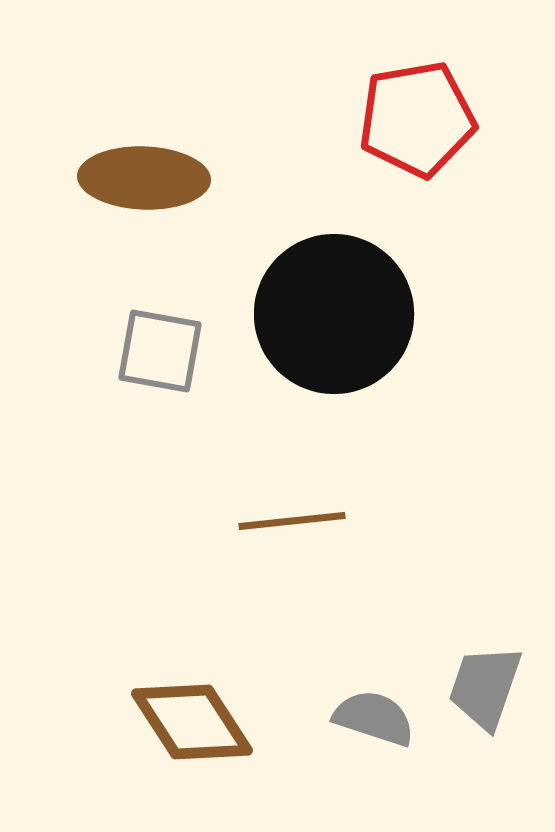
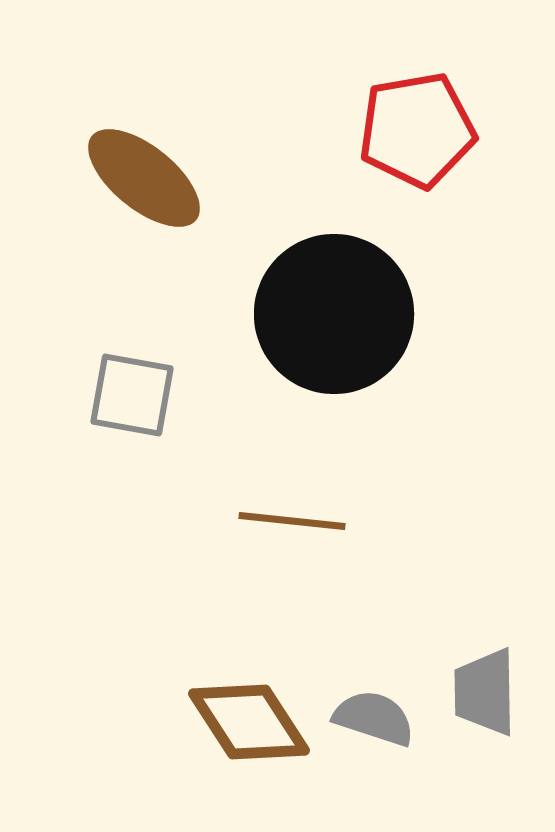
red pentagon: moved 11 px down
brown ellipse: rotated 37 degrees clockwise
gray square: moved 28 px left, 44 px down
brown line: rotated 12 degrees clockwise
gray trapezoid: moved 5 px down; rotated 20 degrees counterclockwise
brown diamond: moved 57 px right
